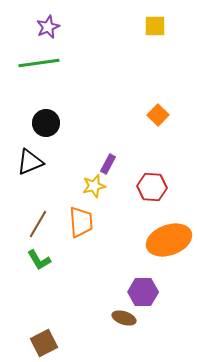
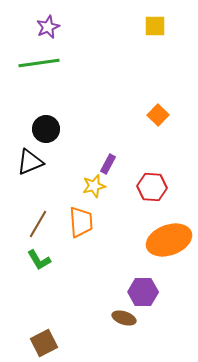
black circle: moved 6 px down
